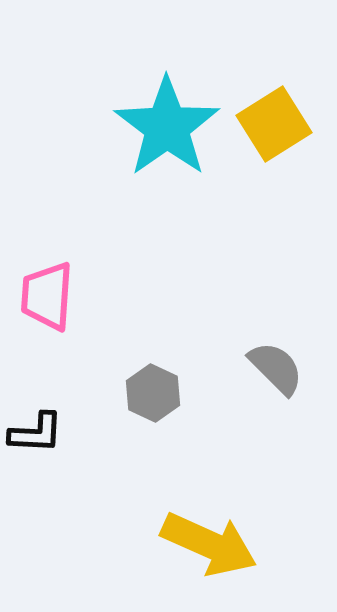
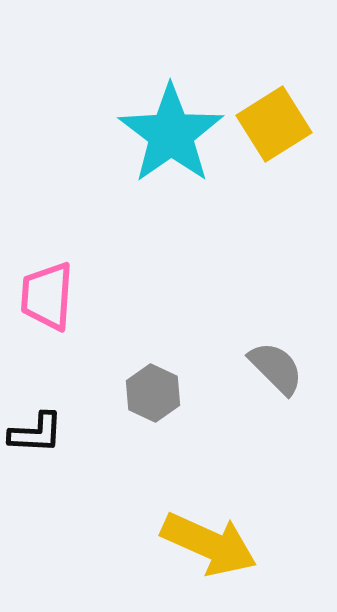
cyan star: moved 4 px right, 7 px down
